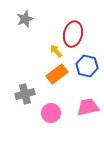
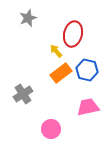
gray star: moved 3 px right, 1 px up
blue hexagon: moved 4 px down
orange rectangle: moved 4 px right, 1 px up
gray cross: moved 2 px left; rotated 18 degrees counterclockwise
pink circle: moved 16 px down
